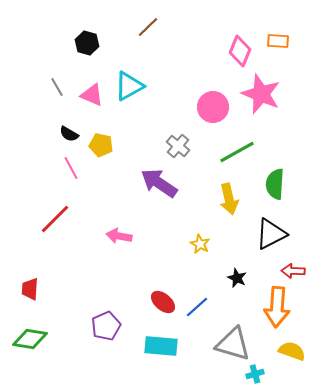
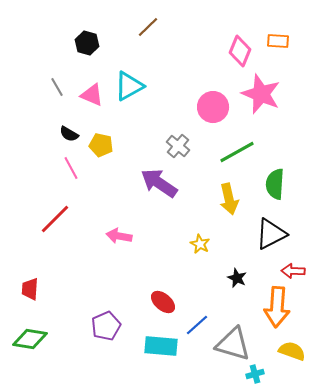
blue line: moved 18 px down
